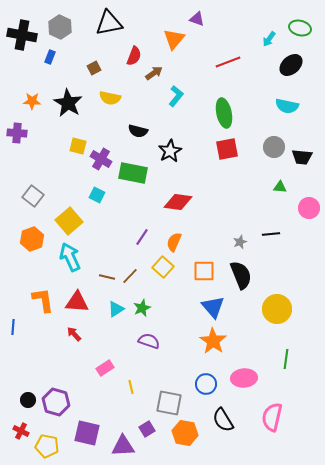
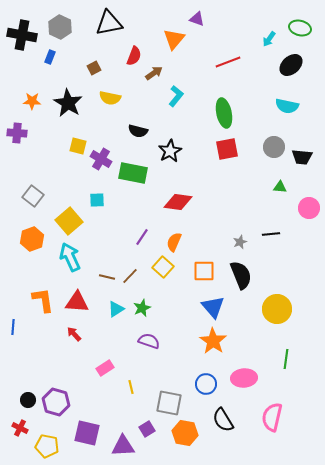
cyan square at (97, 195): moved 5 px down; rotated 28 degrees counterclockwise
red cross at (21, 431): moved 1 px left, 3 px up
